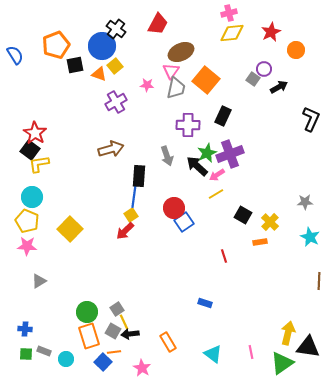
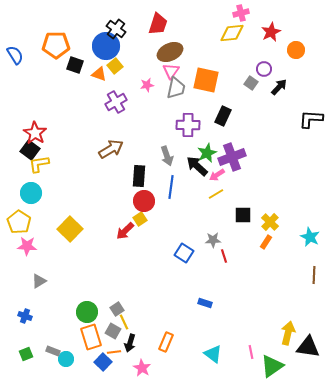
pink cross at (229, 13): moved 12 px right
red trapezoid at (158, 24): rotated 10 degrees counterclockwise
orange pentagon at (56, 45): rotated 20 degrees clockwise
blue circle at (102, 46): moved 4 px right
brown ellipse at (181, 52): moved 11 px left
black square at (75, 65): rotated 30 degrees clockwise
gray square at (253, 79): moved 2 px left, 4 px down
orange square at (206, 80): rotated 28 degrees counterclockwise
pink star at (147, 85): rotated 16 degrees counterclockwise
black arrow at (279, 87): rotated 18 degrees counterclockwise
black L-shape at (311, 119): rotated 110 degrees counterclockwise
brown arrow at (111, 149): rotated 15 degrees counterclockwise
purple cross at (230, 154): moved 2 px right, 3 px down
blue line at (134, 196): moved 37 px right, 9 px up
cyan circle at (32, 197): moved 1 px left, 4 px up
gray star at (305, 202): moved 92 px left, 38 px down
red circle at (174, 208): moved 30 px left, 7 px up
yellow square at (131, 215): moved 9 px right, 4 px down
black square at (243, 215): rotated 30 degrees counterclockwise
yellow pentagon at (27, 221): moved 8 px left, 1 px down; rotated 10 degrees clockwise
blue square at (184, 222): moved 31 px down; rotated 24 degrees counterclockwise
orange rectangle at (260, 242): moved 6 px right; rotated 48 degrees counterclockwise
brown line at (319, 281): moved 5 px left, 6 px up
blue cross at (25, 329): moved 13 px up; rotated 16 degrees clockwise
black arrow at (130, 334): moved 9 px down; rotated 66 degrees counterclockwise
orange rectangle at (89, 336): moved 2 px right, 1 px down
orange rectangle at (168, 342): moved 2 px left; rotated 54 degrees clockwise
gray rectangle at (44, 351): moved 9 px right
green square at (26, 354): rotated 24 degrees counterclockwise
green triangle at (282, 363): moved 10 px left, 3 px down
